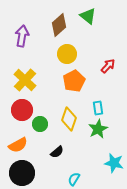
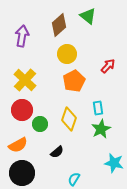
green star: moved 3 px right
